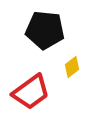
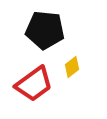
red trapezoid: moved 3 px right, 8 px up
